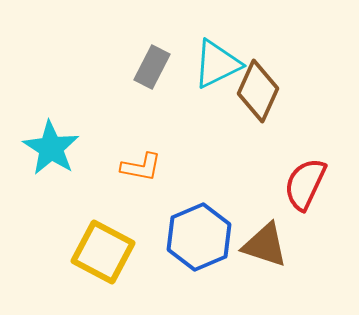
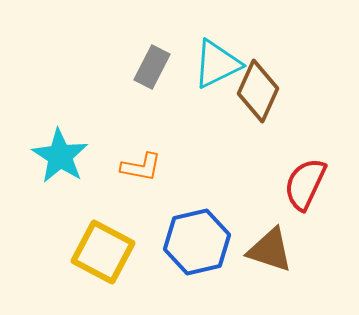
cyan star: moved 9 px right, 8 px down
blue hexagon: moved 2 px left, 5 px down; rotated 10 degrees clockwise
brown triangle: moved 5 px right, 5 px down
